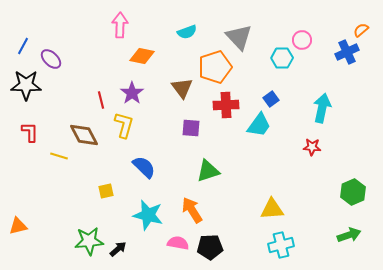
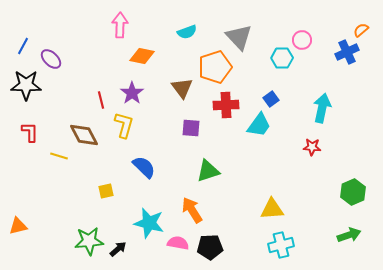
cyan star: moved 1 px right, 8 px down
